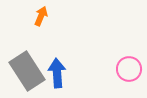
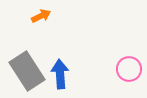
orange arrow: rotated 42 degrees clockwise
blue arrow: moved 3 px right, 1 px down
